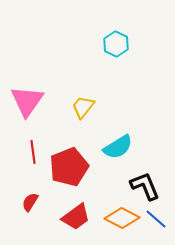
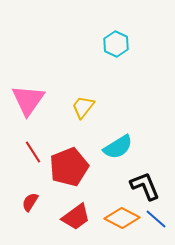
pink triangle: moved 1 px right, 1 px up
red line: rotated 25 degrees counterclockwise
